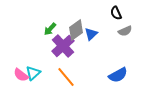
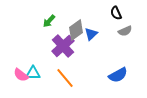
green arrow: moved 1 px left, 8 px up
cyan triangle: rotated 42 degrees clockwise
orange line: moved 1 px left, 1 px down
